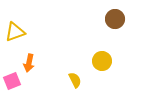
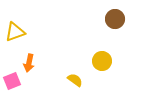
yellow semicircle: rotated 28 degrees counterclockwise
